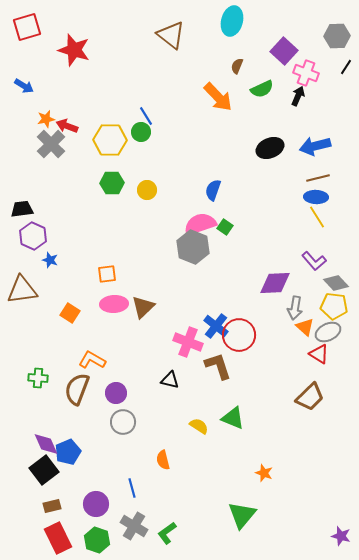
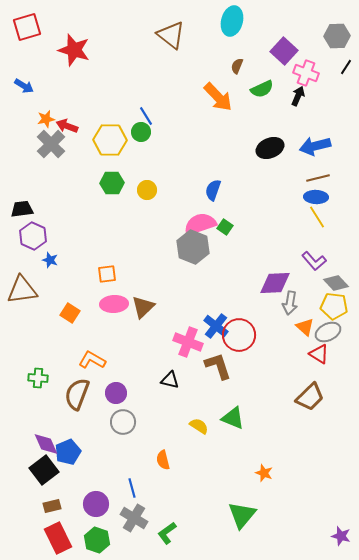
gray arrow at (295, 308): moved 5 px left, 5 px up
brown semicircle at (77, 389): moved 5 px down
gray cross at (134, 526): moved 8 px up
